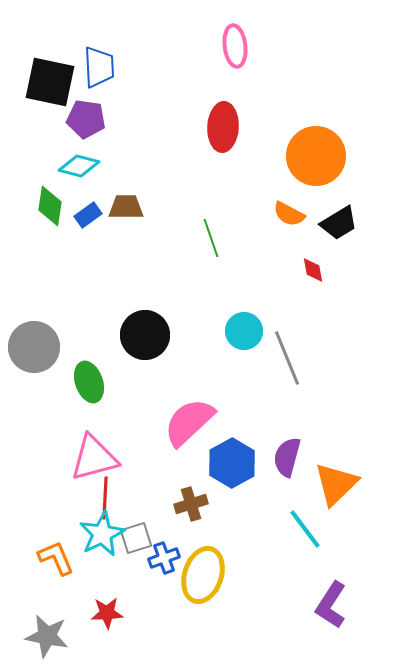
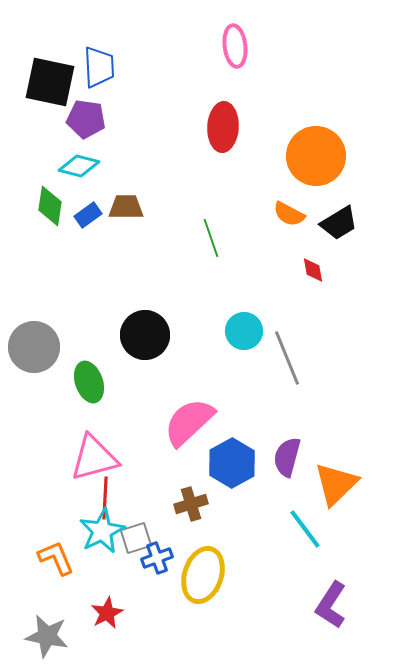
cyan star: moved 3 px up
blue cross: moved 7 px left
red star: rotated 24 degrees counterclockwise
